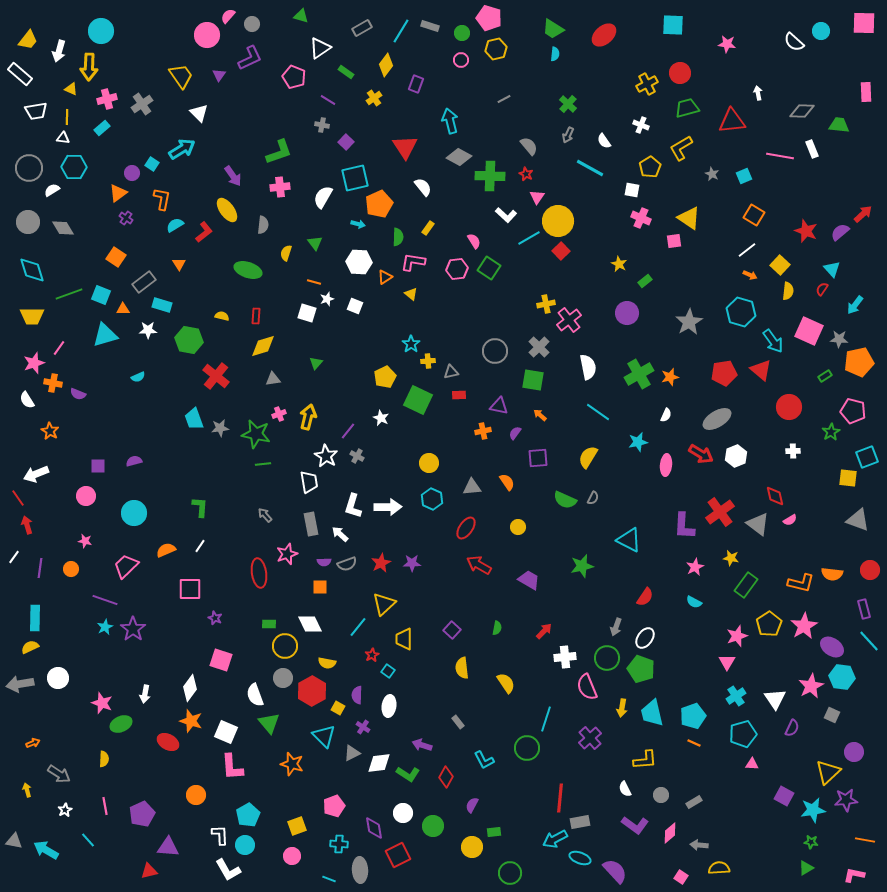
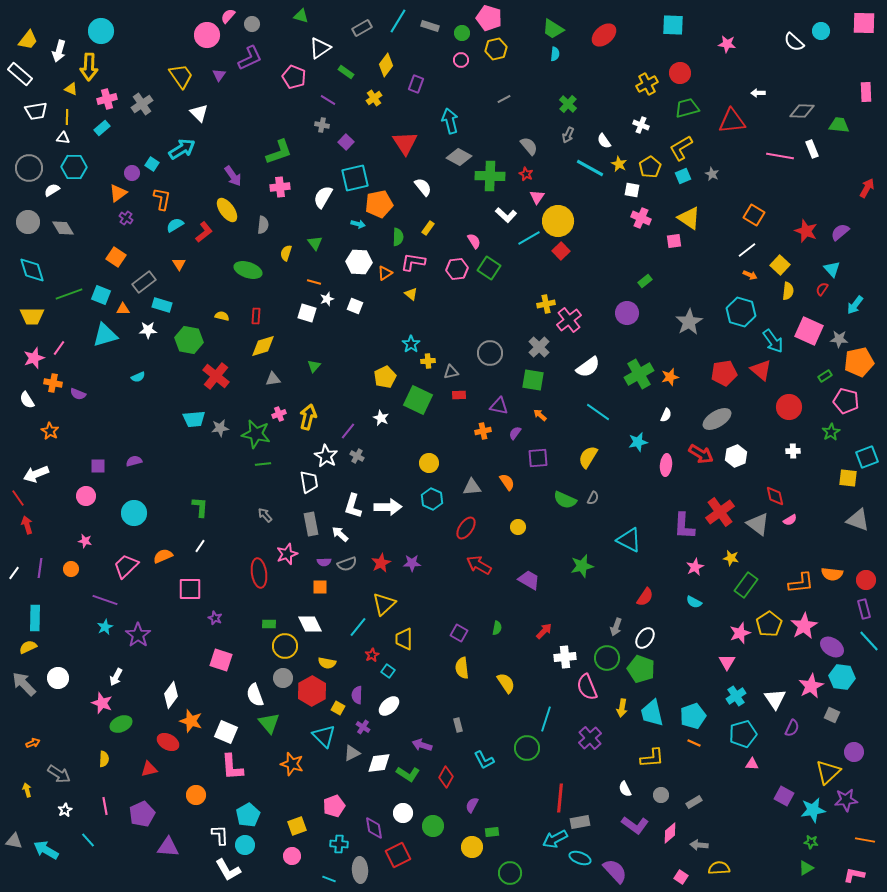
cyan line at (401, 31): moved 3 px left, 10 px up
white arrow at (758, 93): rotated 80 degrees counterclockwise
red triangle at (405, 147): moved 4 px up
cyan square at (744, 176): moved 61 px left
orange pentagon at (379, 204): rotated 12 degrees clockwise
red arrow at (863, 214): moved 4 px right, 26 px up; rotated 18 degrees counterclockwise
yellow star at (619, 264): moved 100 px up
orange triangle at (385, 277): moved 4 px up
gray circle at (495, 351): moved 5 px left, 2 px down
pink star at (34, 363): moved 5 px up
green triangle at (316, 363): moved 2 px left, 3 px down
white semicircle at (588, 367): rotated 65 degrees clockwise
pink pentagon at (853, 411): moved 7 px left, 10 px up
cyan trapezoid at (194, 419): rotated 75 degrees counterclockwise
orange semicircle at (166, 550): moved 3 px left, 6 px down
white line at (14, 557): moved 16 px down
red circle at (870, 570): moved 4 px left, 10 px down
orange L-shape at (801, 583): rotated 20 degrees counterclockwise
purple star at (133, 629): moved 5 px right, 6 px down
purple square at (452, 630): moved 7 px right, 3 px down; rotated 12 degrees counterclockwise
pink star at (737, 636): moved 3 px right, 3 px up
yellow semicircle at (30, 647): moved 2 px left
gray arrow at (20, 684): moved 4 px right; rotated 56 degrees clockwise
white diamond at (190, 688): moved 19 px left, 7 px down
white arrow at (145, 694): moved 29 px left, 17 px up; rotated 18 degrees clockwise
white ellipse at (389, 706): rotated 40 degrees clockwise
gray rectangle at (458, 722): moved 3 px down; rotated 24 degrees clockwise
yellow L-shape at (645, 760): moved 7 px right, 2 px up
green rectangle at (494, 832): moved 2 px left
red triangle at (149, 871): moved 102 px up
